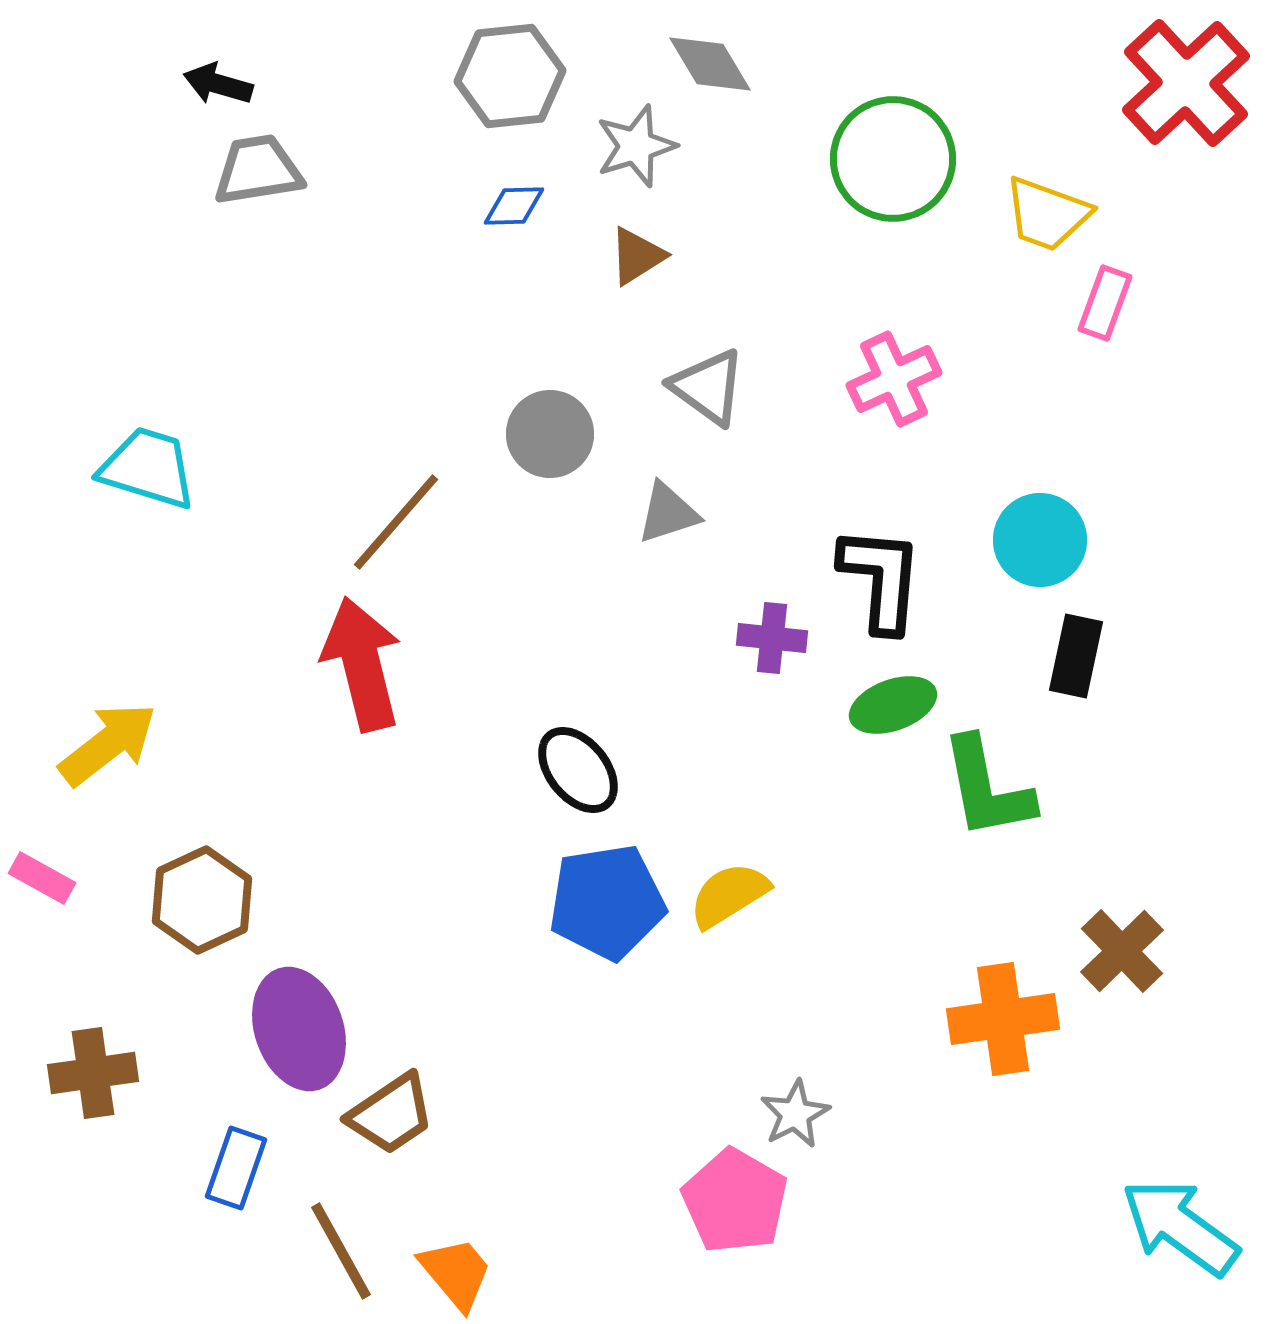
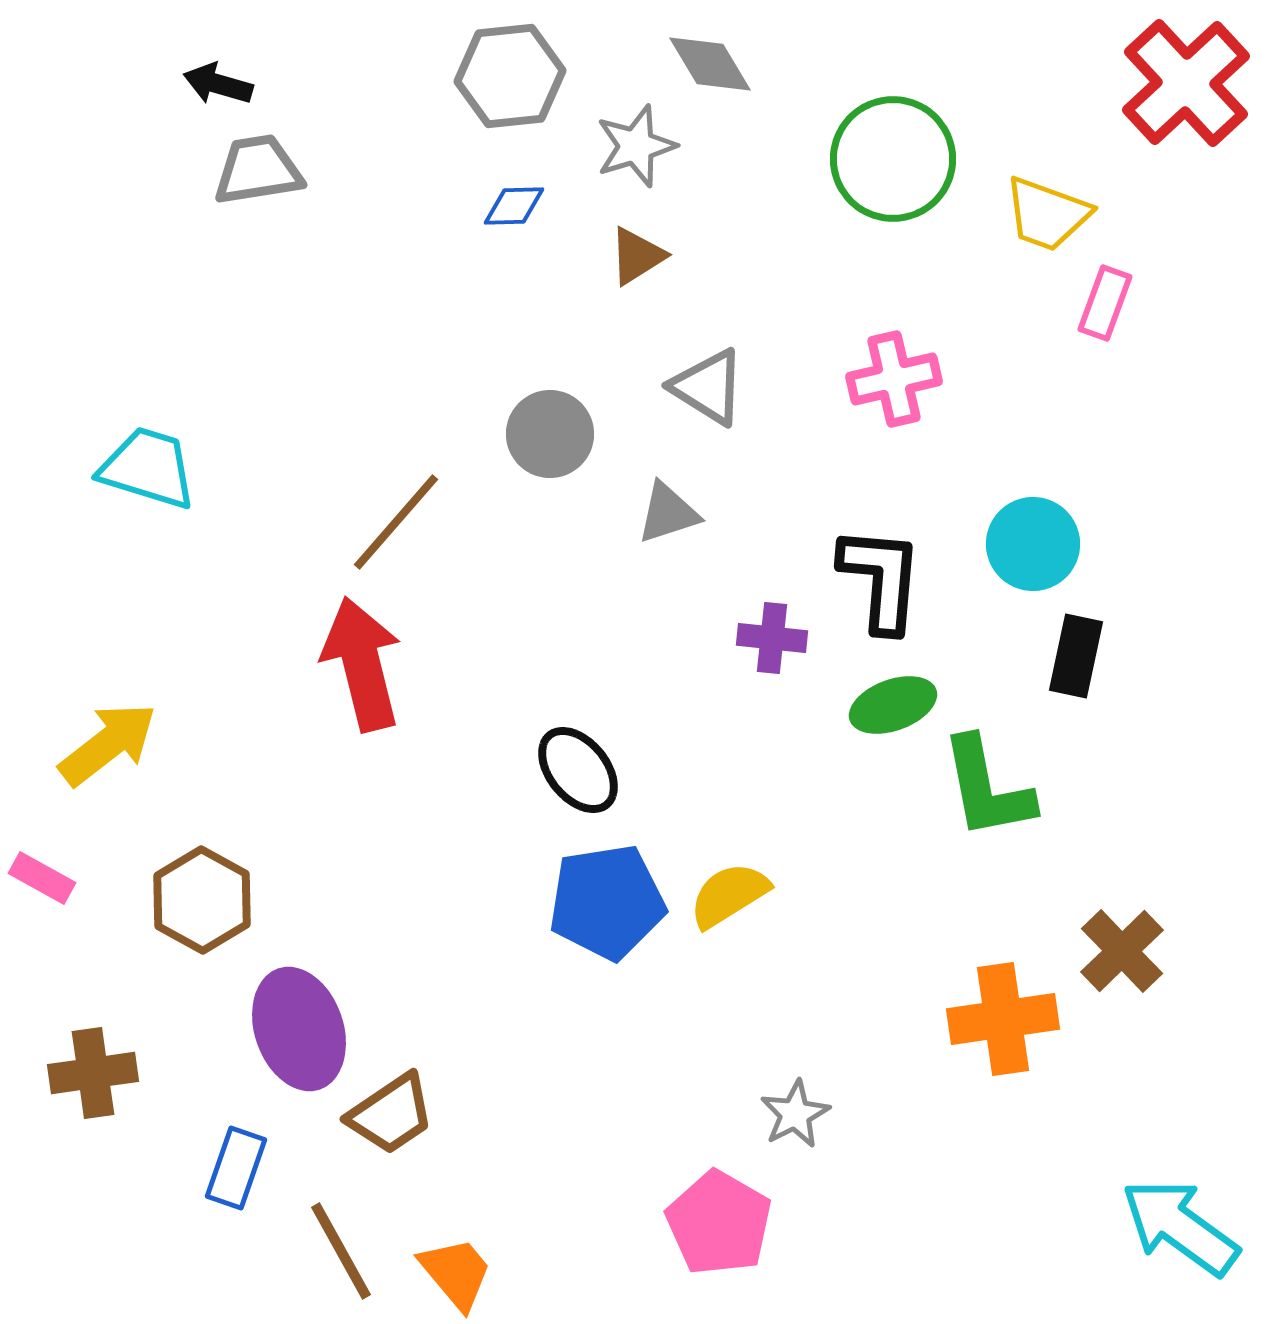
pink cross at (894, 379): rotated 12 degrees clockwise
gray triangle at (708, 387): rotated 4 degrees counterclockwise
cyan circle at (1040, 540): moved 7 px left, 4 px down
brown hexagon at (202, 900): rotated 6 degrees counterclockwise
pink pentagon at (735, 1201): moved 16 px left, 22 px down
